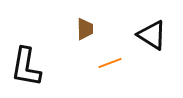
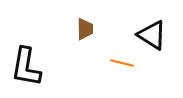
orange line: moved 12 px right; rotated 35 degrees clockwise
